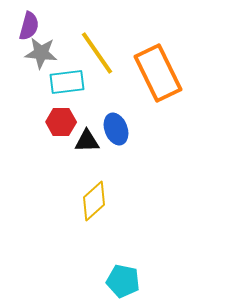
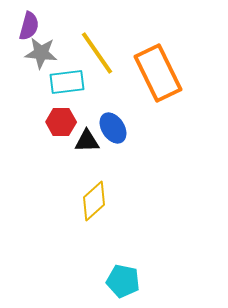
blue ellipse: moved 3 px left, 1 px up; rotated 12 degrees counterclockwise
